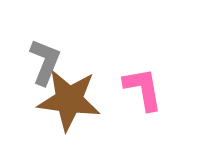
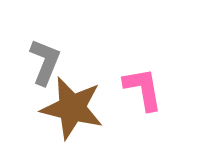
brown star: moved 3 px right, 8 px down; rotated 6 degrees clockwise
